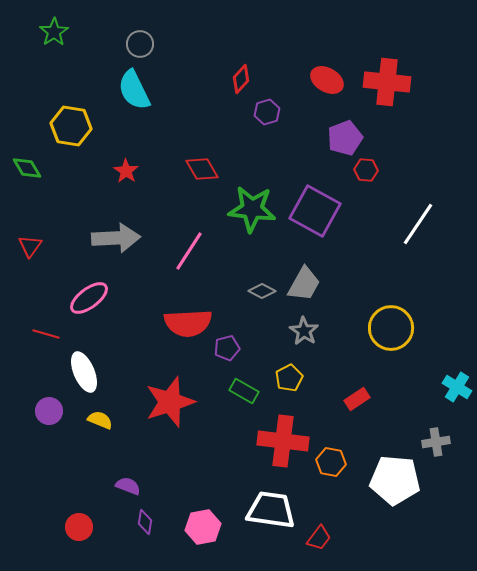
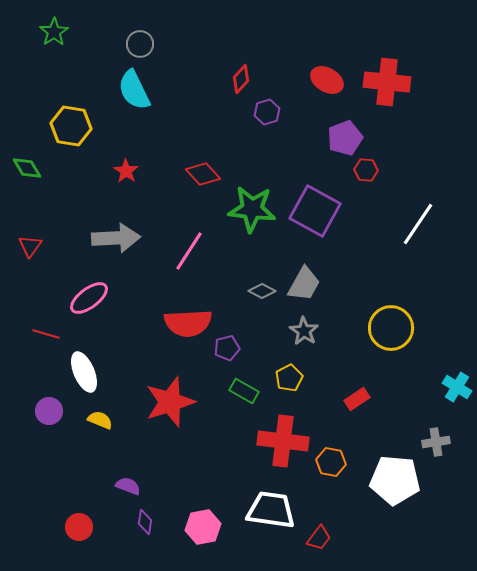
red diamond at (202, 169): moved 1 px right, 5 px down; rotated 12 degrees counterclockwise
